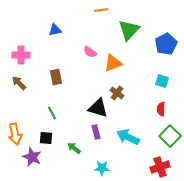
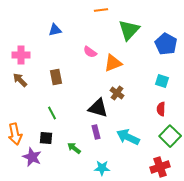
blue pentagon: rotated 15 degrees counterclockwise
brown arrow: moved 1 px right, 3 px up
